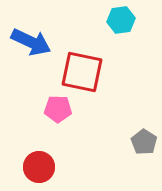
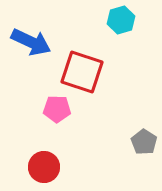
cyan hexagon: rotated 8 degrees counterclockwise
red square: rotated 6 degrees clockwise
pink pentagon: moved 1 px left
red circle: moved 5 px right
